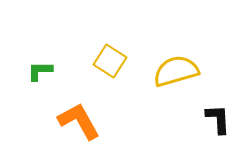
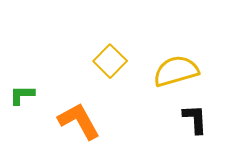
yellow square: rotated 12 degrees clockwise
green L-shape: moved 18 px left, 24 px down
black L-shape: moved 23 px left
